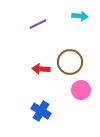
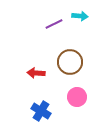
purple line: moved 16 px right
red arrow: moved 5 px left, 4 px down
pink circle: moved 4 px left, 7 px down
